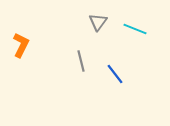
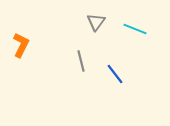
gray triangle: moved 2 px left
